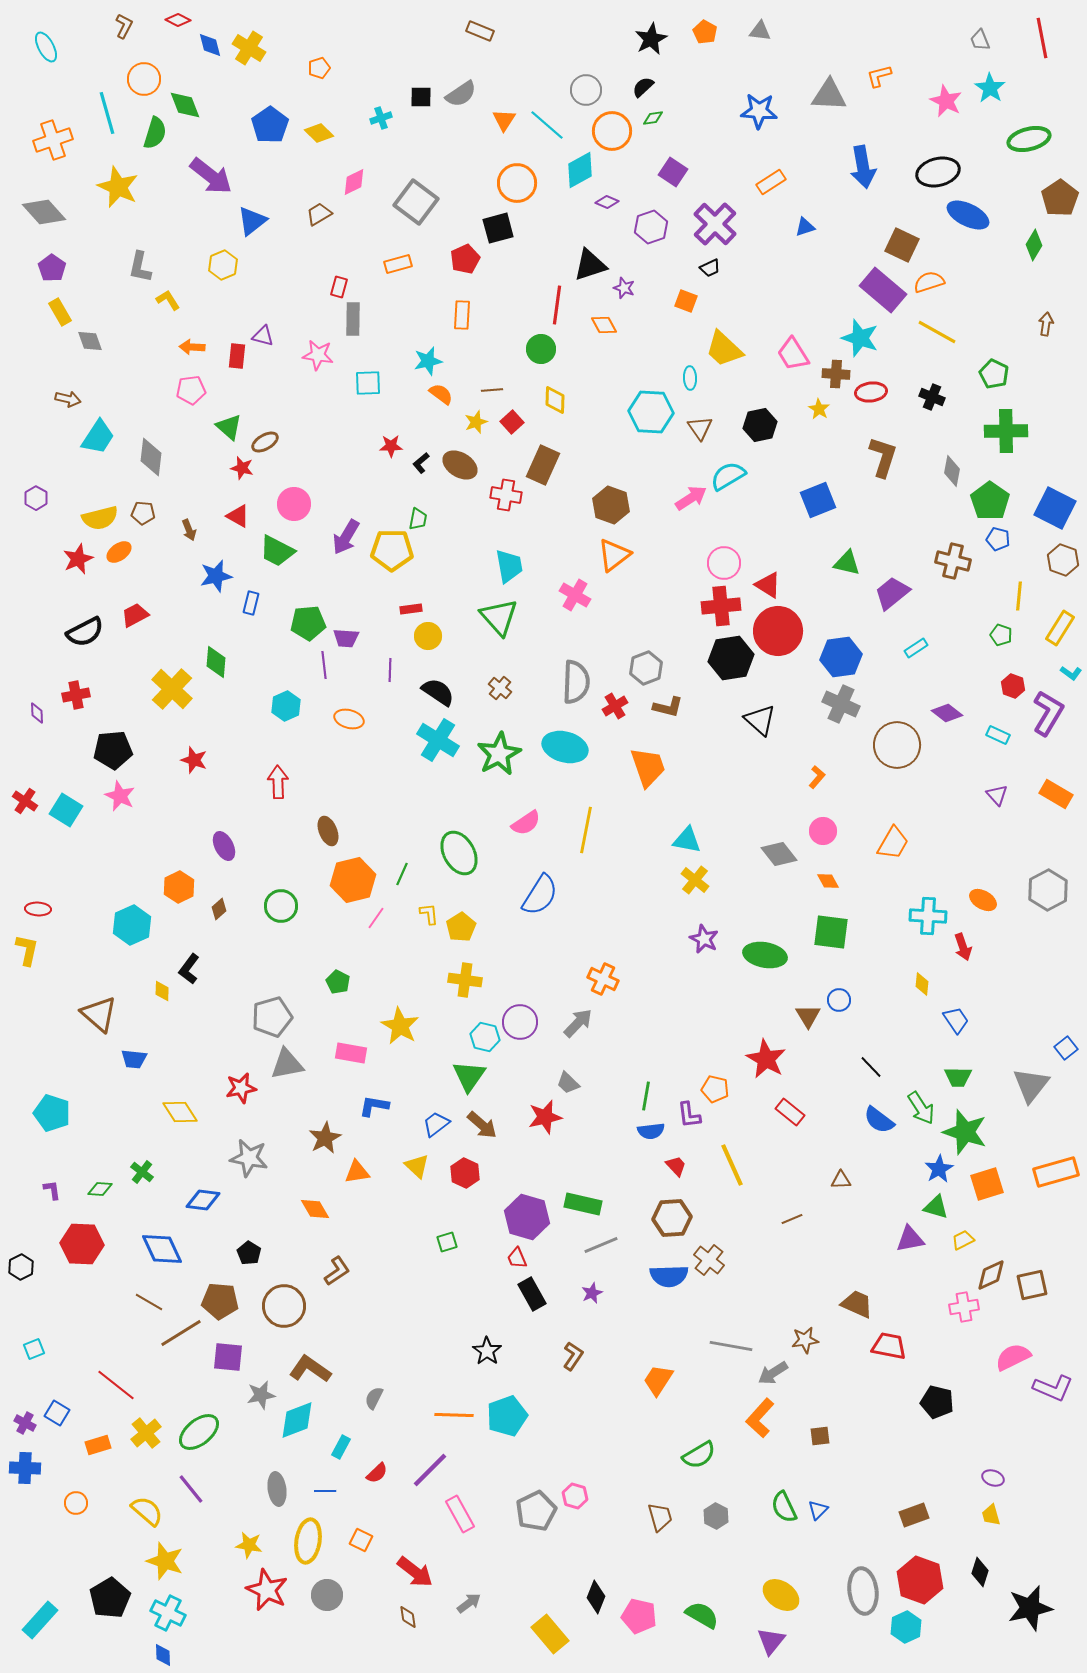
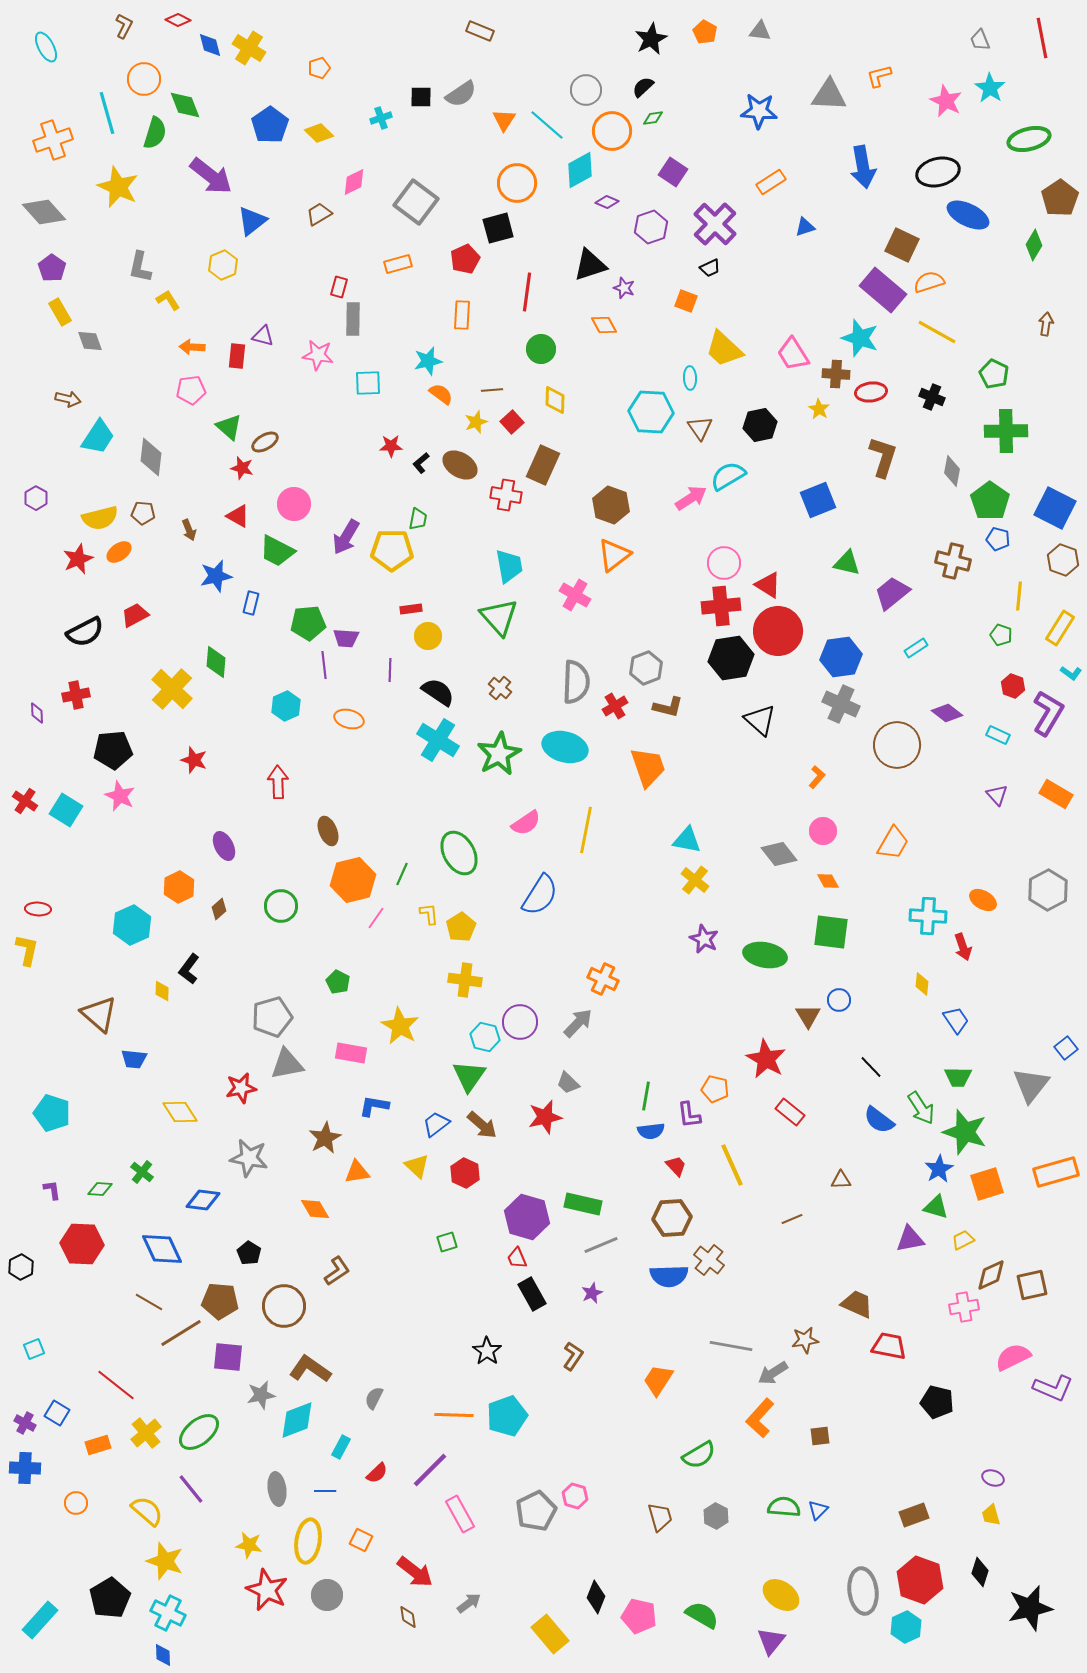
red line at (557, 305): moved 30 px left, 13 px up
green semicircle at (784, 1507): rotated 120 degrees clockwise
